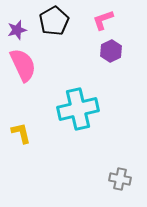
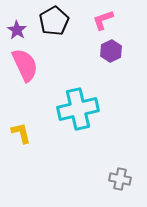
purple star: rotated 24 degrees counterclockwise
pink semicircle: moved 2 px right
